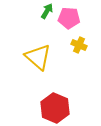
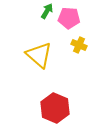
yellow triangle: moved 1 px right, 2 px up
